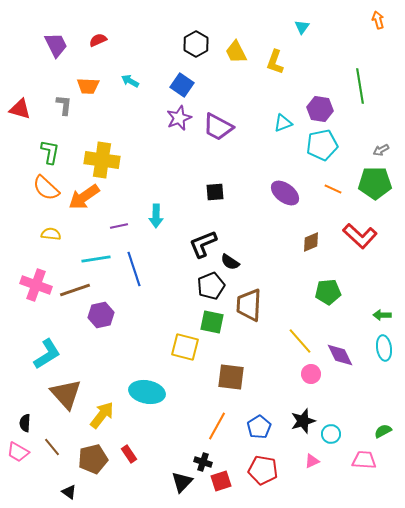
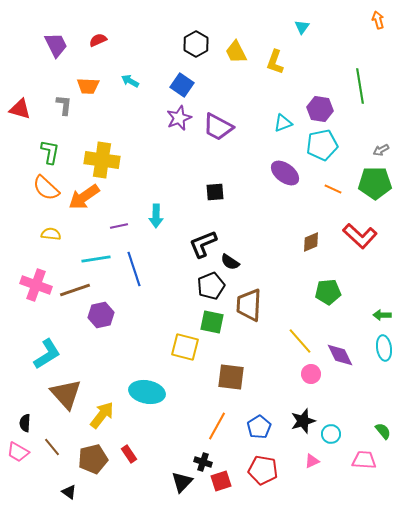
purple ellipse at (285, 193): moved 20 px up
green semicircle at (383, 431): rotated 78 degrees clockwise
